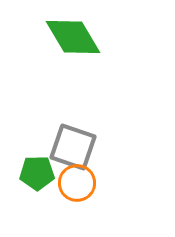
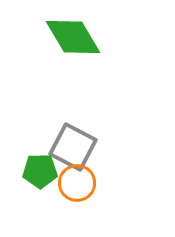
gray square: rotated 9 degrees clockwise
green pentagon: moved 3 px right, 2 px up
